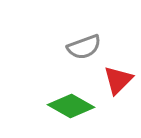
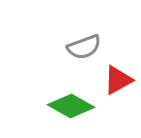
red triangle: rotated 16 degrees clockwise
